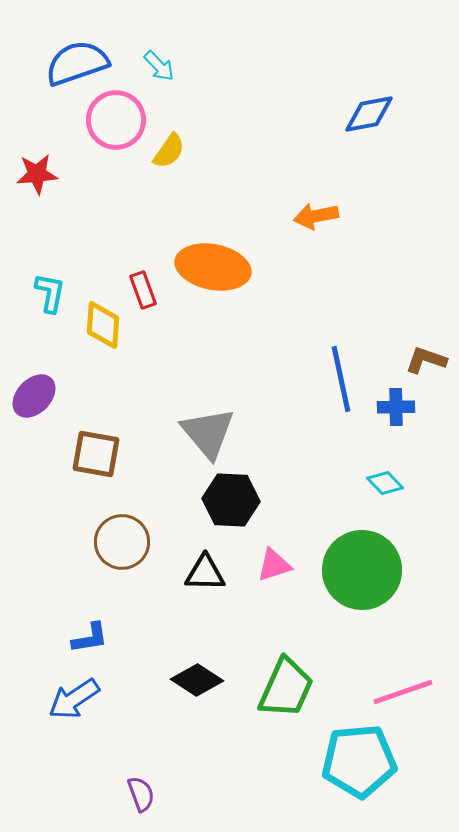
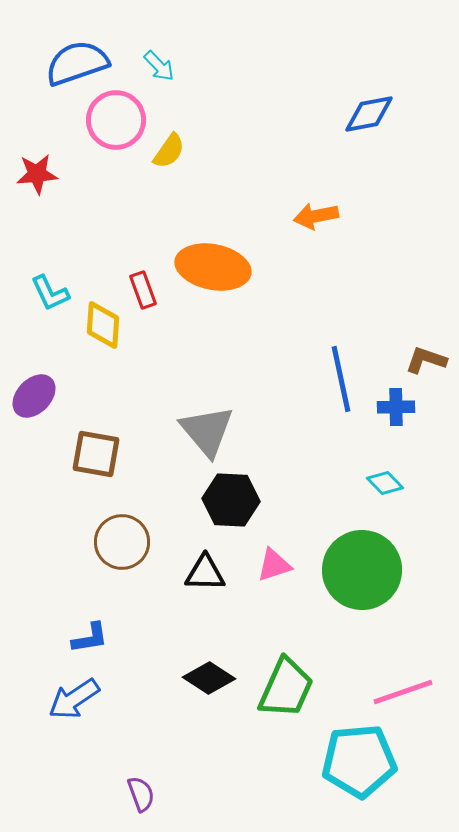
cyan L-shape: rotated 144 degrees clockwise
gray triangle: moved 1 px left, 2 px up
black diamond: moved 12 px right, 2 px up
